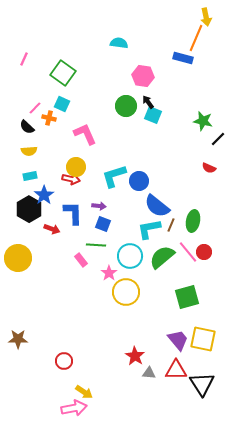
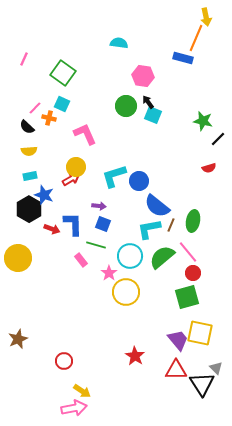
red semicircle at (209, 168): rotated 40 degrees counterclockwise
red arrow at (71, 179): rotated 42 degrees counterclockwise
blue star at (44, 195): rotated 18 degrees counterclockwise
blue L-shape at (73, 213): moved 11 px down
green line at (96, 245): rotated 12 degrees clockwise
red circle at (204, 252): moved 11 px left, 21 px down
brown star at (18, 339): rotated 24 degrees counterclockwise
yellow square at (203, 339): moved 3 px left, 6 px up
gray triangle at (149, 373): moved 67 px right, 5 px up; rotated 40 degrees clockwise
yellow arrow at (84, 392): moved 2 px left, 1 px up
